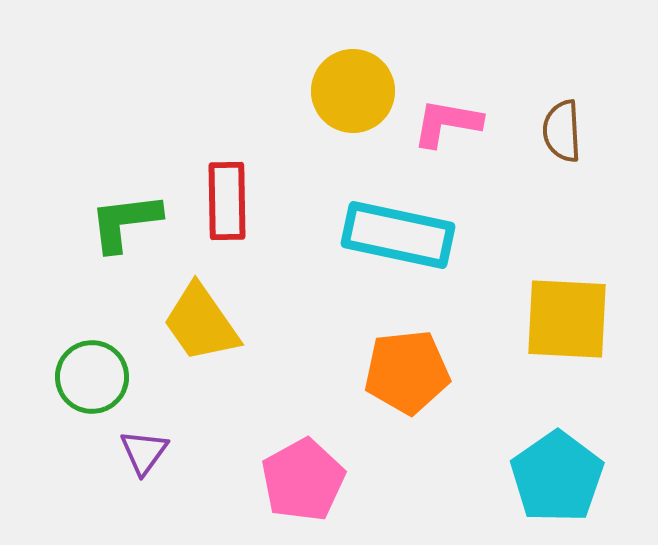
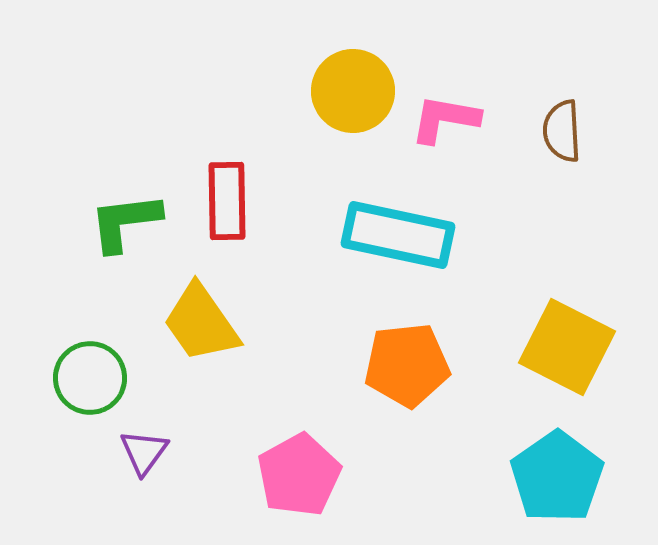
pink L-shape: moved 2 px left, 4 px up
yellow square: moved 28 px down; rotated 24 degrees clockwise
orange pentagon: moved 7 px up
green circle: moved 2 px left, 1 px down
pink pentagon: moved 4 px left, 5 px up
